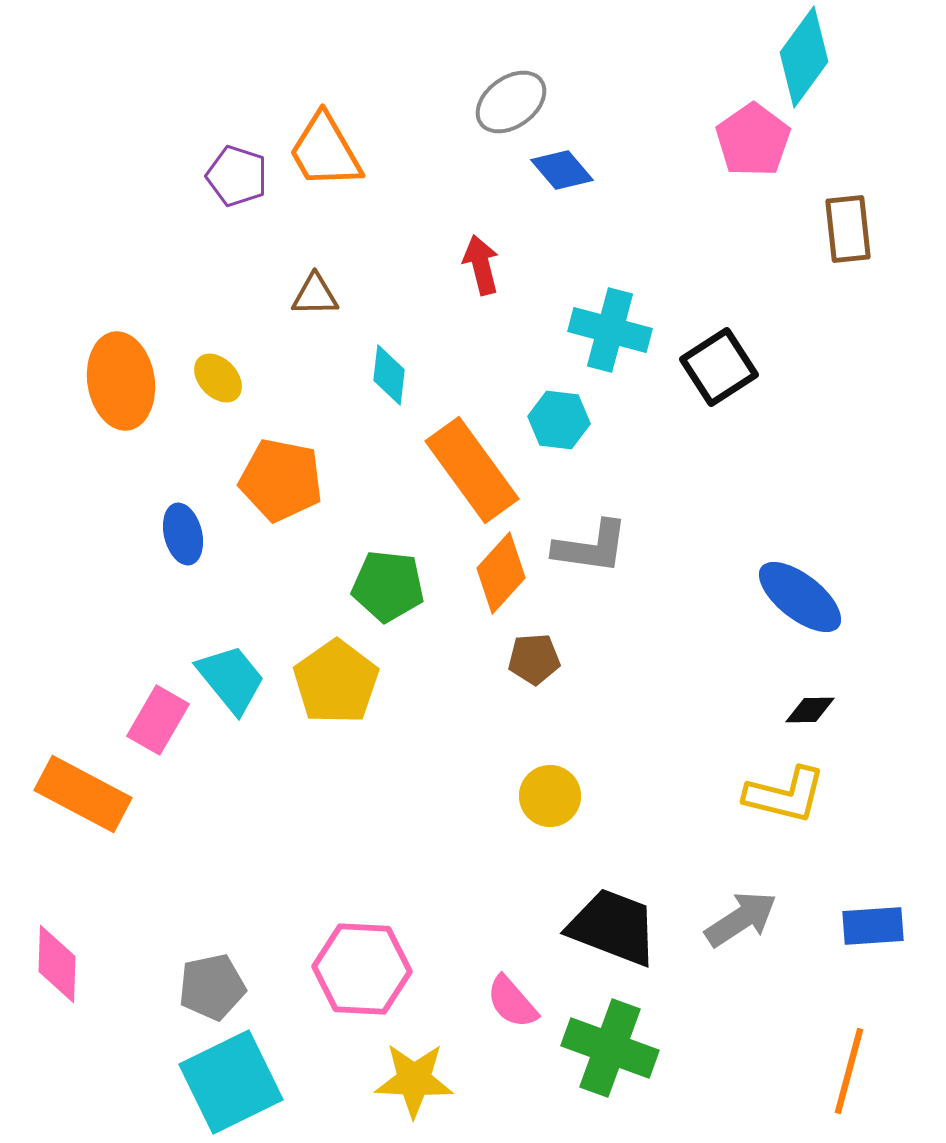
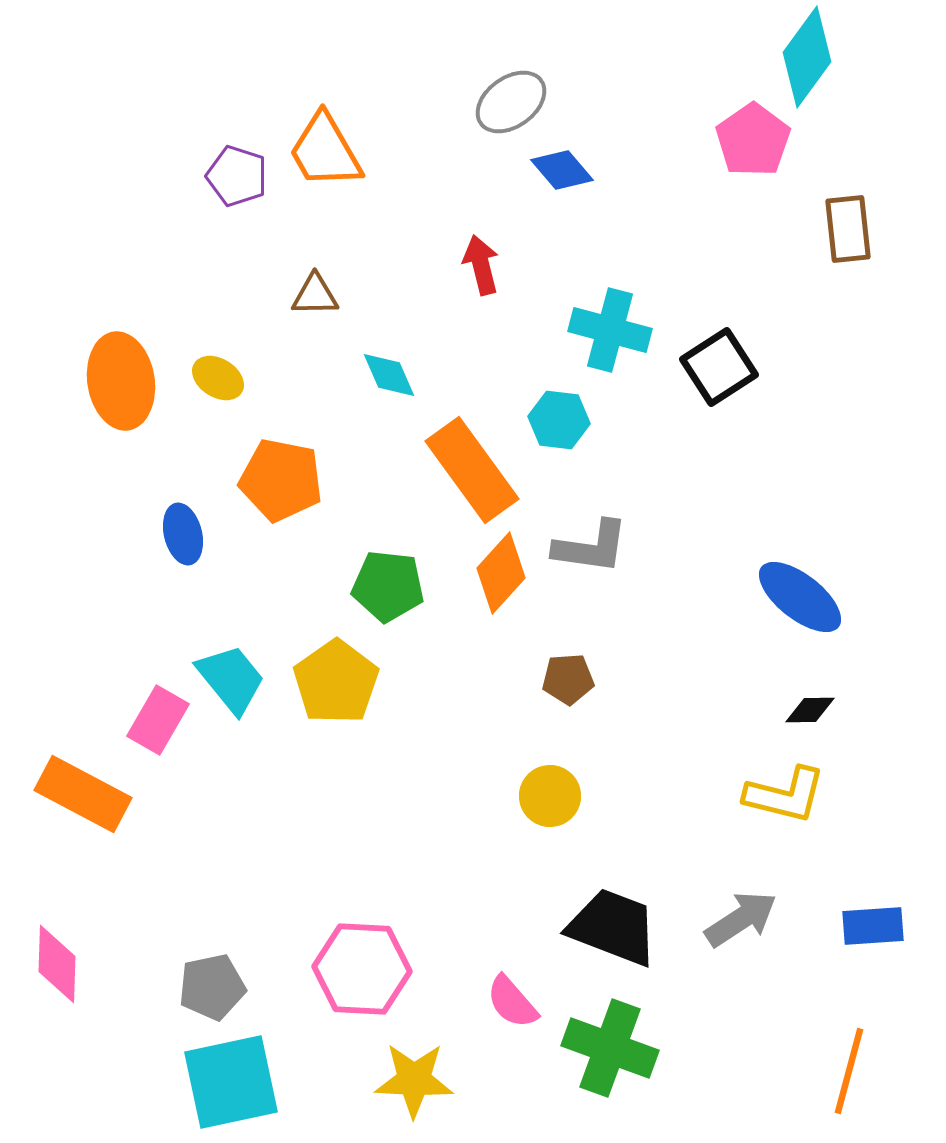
cyan diamond at (804, 57): moved 3 px right
cyan diamond at (389, 375): rotated 30 degrees counterclockwise
yellow ellipse at (218, 378): rotated 15 degrees counterclockwise
brown pentagon at (534, 659): moved 34 px right, 20 px down
cyan square at (231, 1082): rotated 14 degrees clockwise
